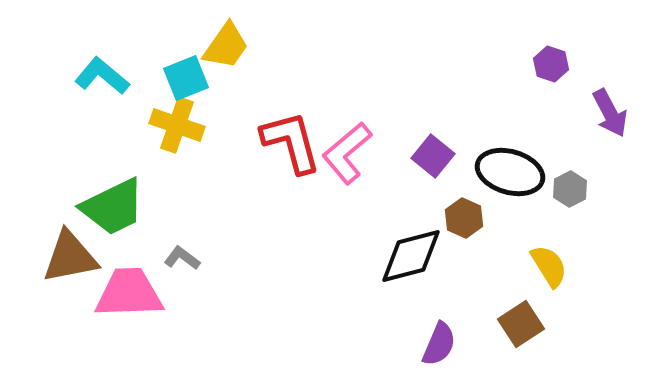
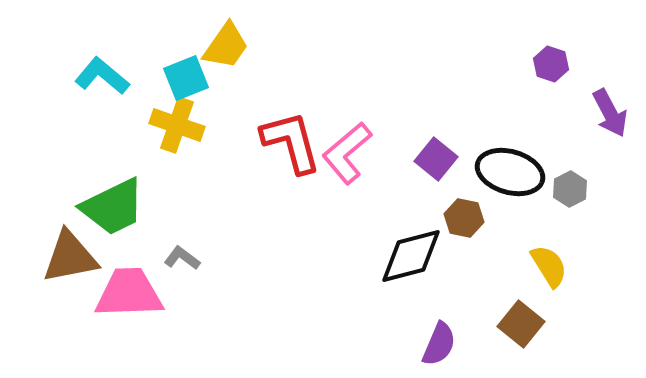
purple square: moved 3 px right, 3 px down
brown hexagon: rotated 12 degrees counterclockwise
brown square: rotated 18 degrees counterclockwise
